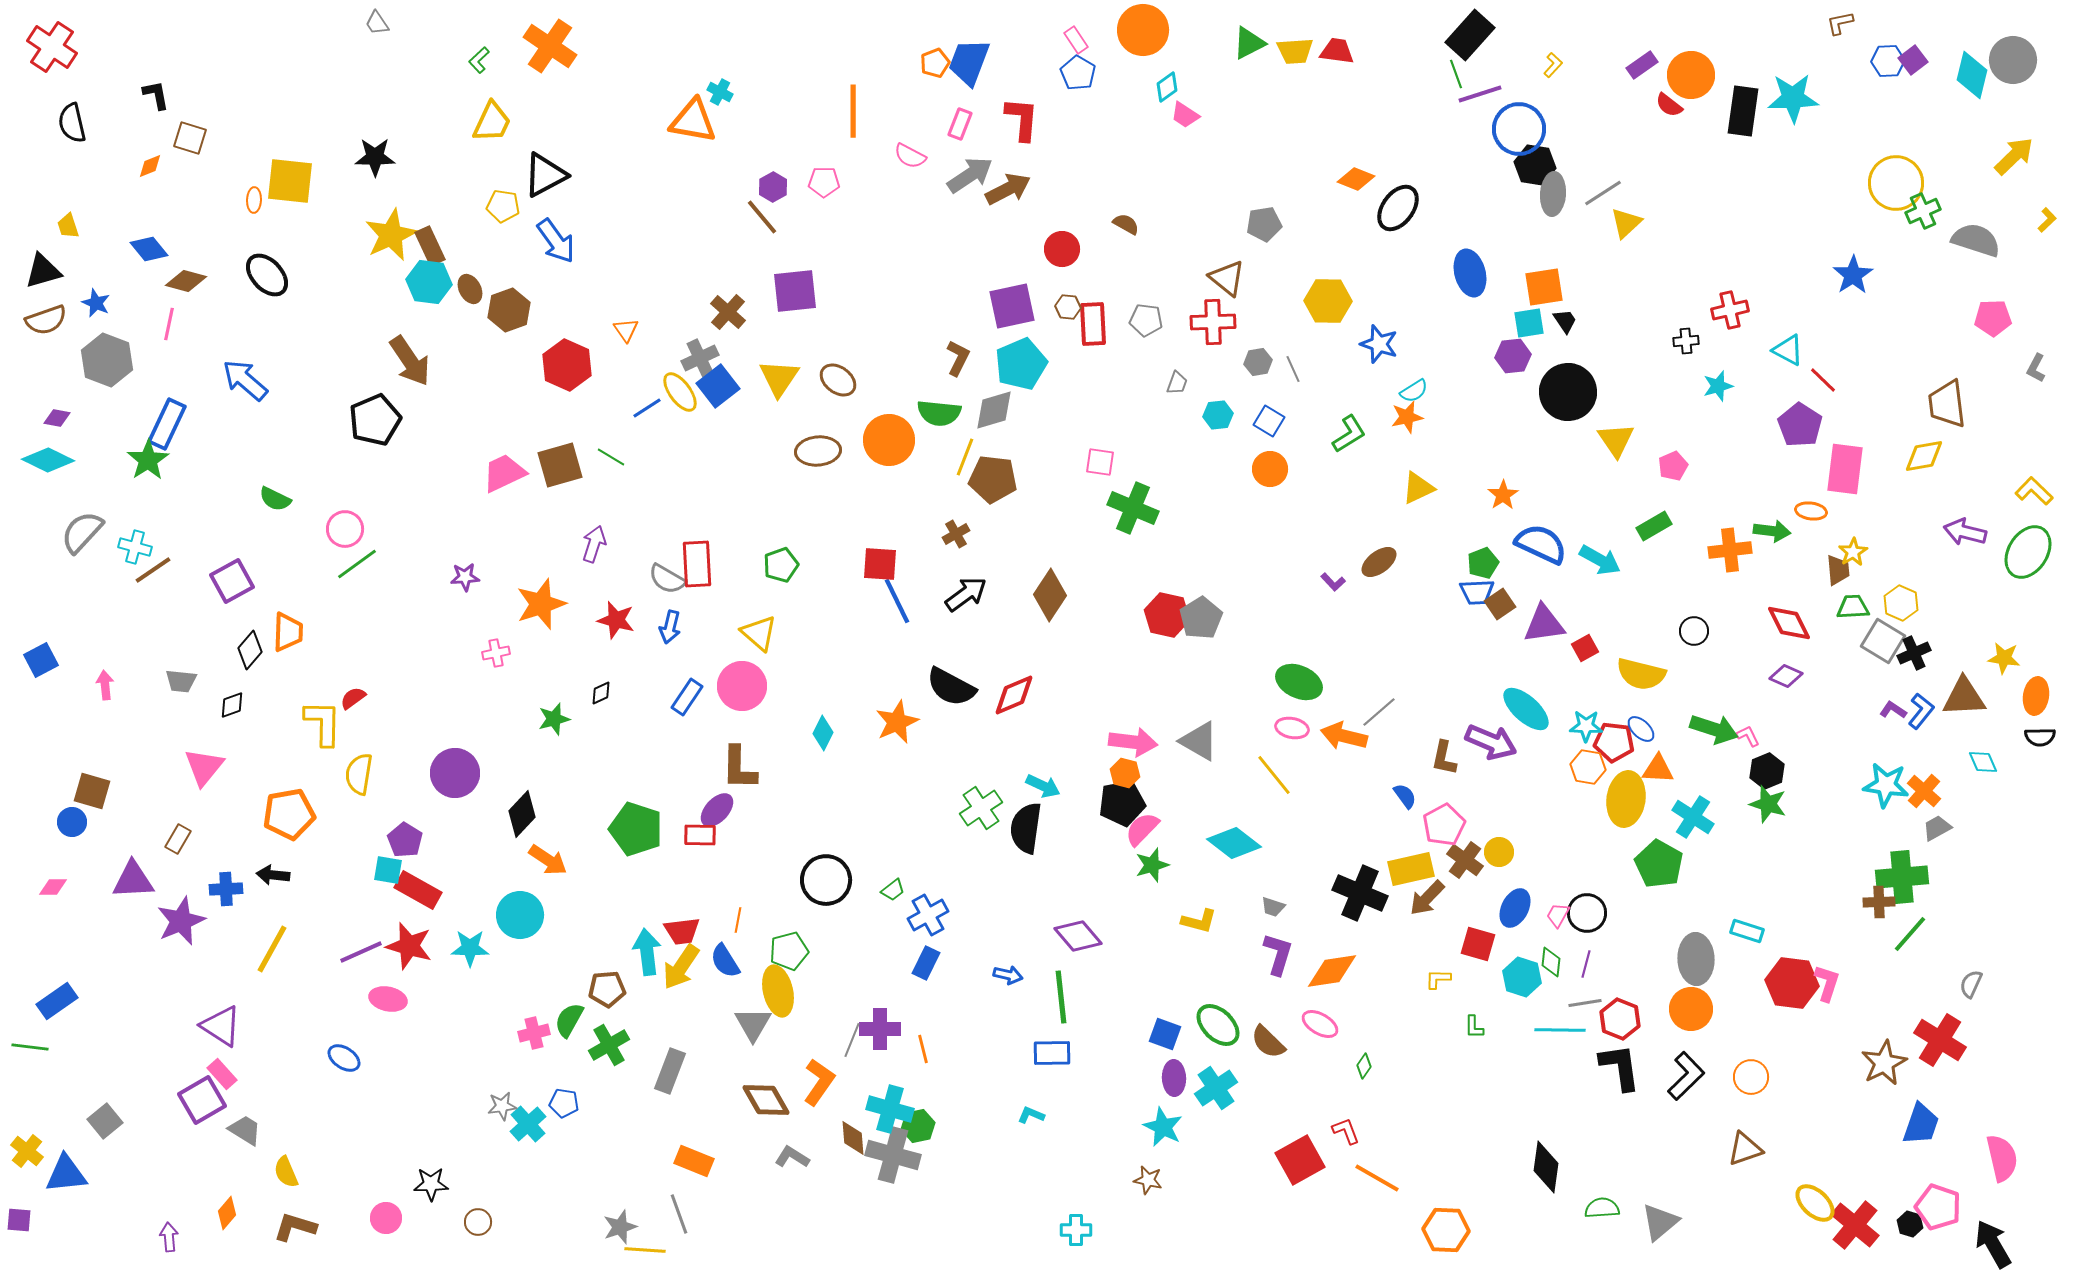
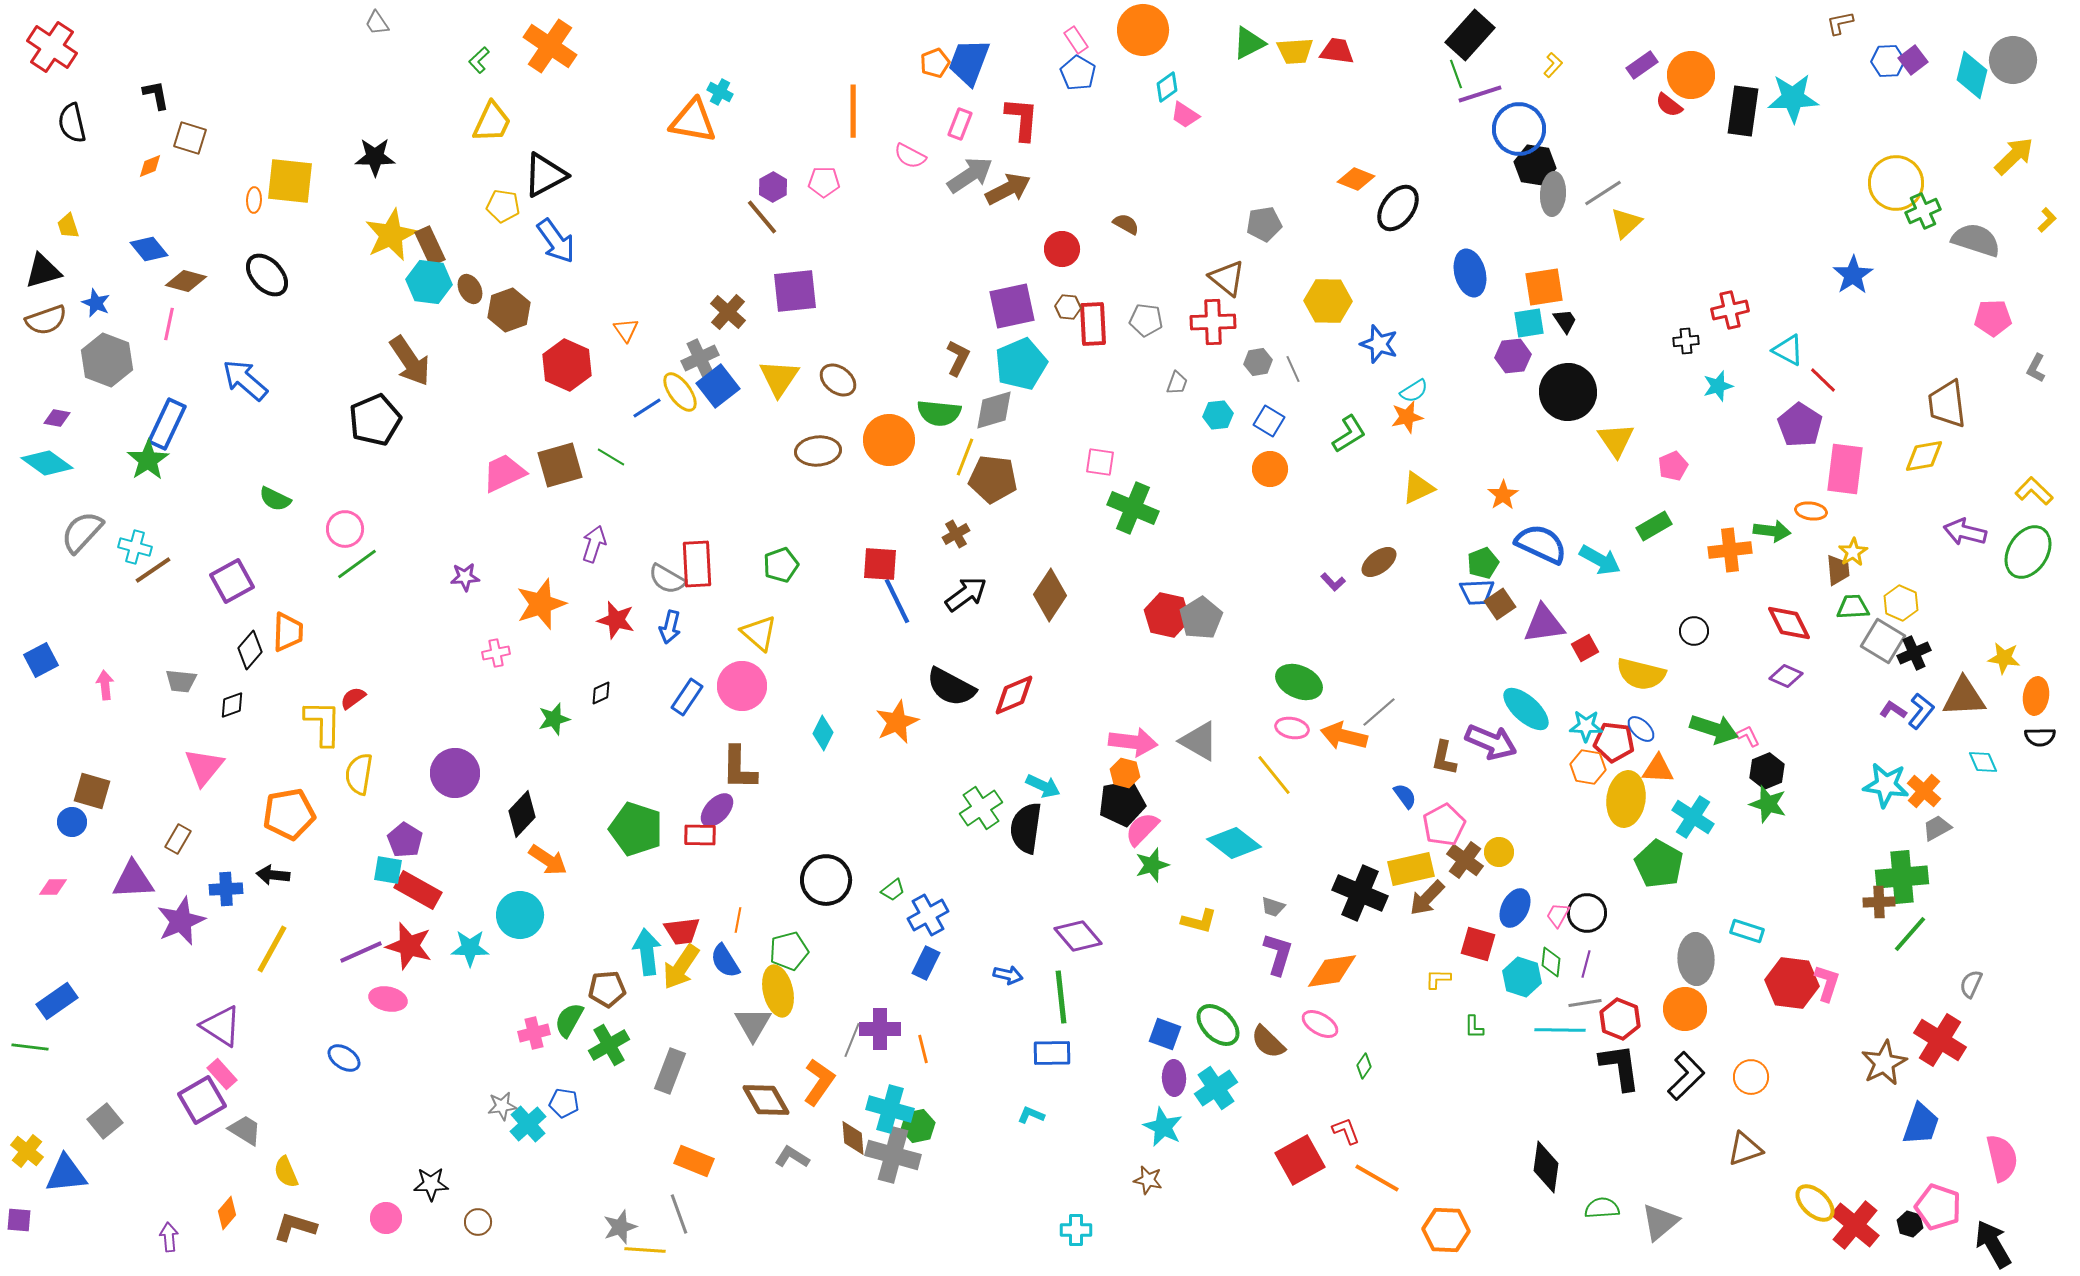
cyan diamond at (48, 460): moved 1 px left, 3 px down; rotated 9 degrees clockwise
orange circle at (1691, 1009): moved 6 px left
